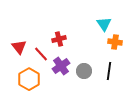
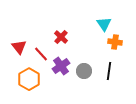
red cross: moved 2 px right, 2 px up; rotated 32 degrees counterclockwise
